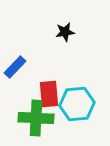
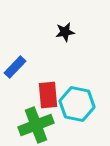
red rectangle: moved 1 px left, 1 px down
cyan hexagon: rotated 16 degrees clockwise
green cross: moved 7 px down; rotated 24 degrees counterclockwise
